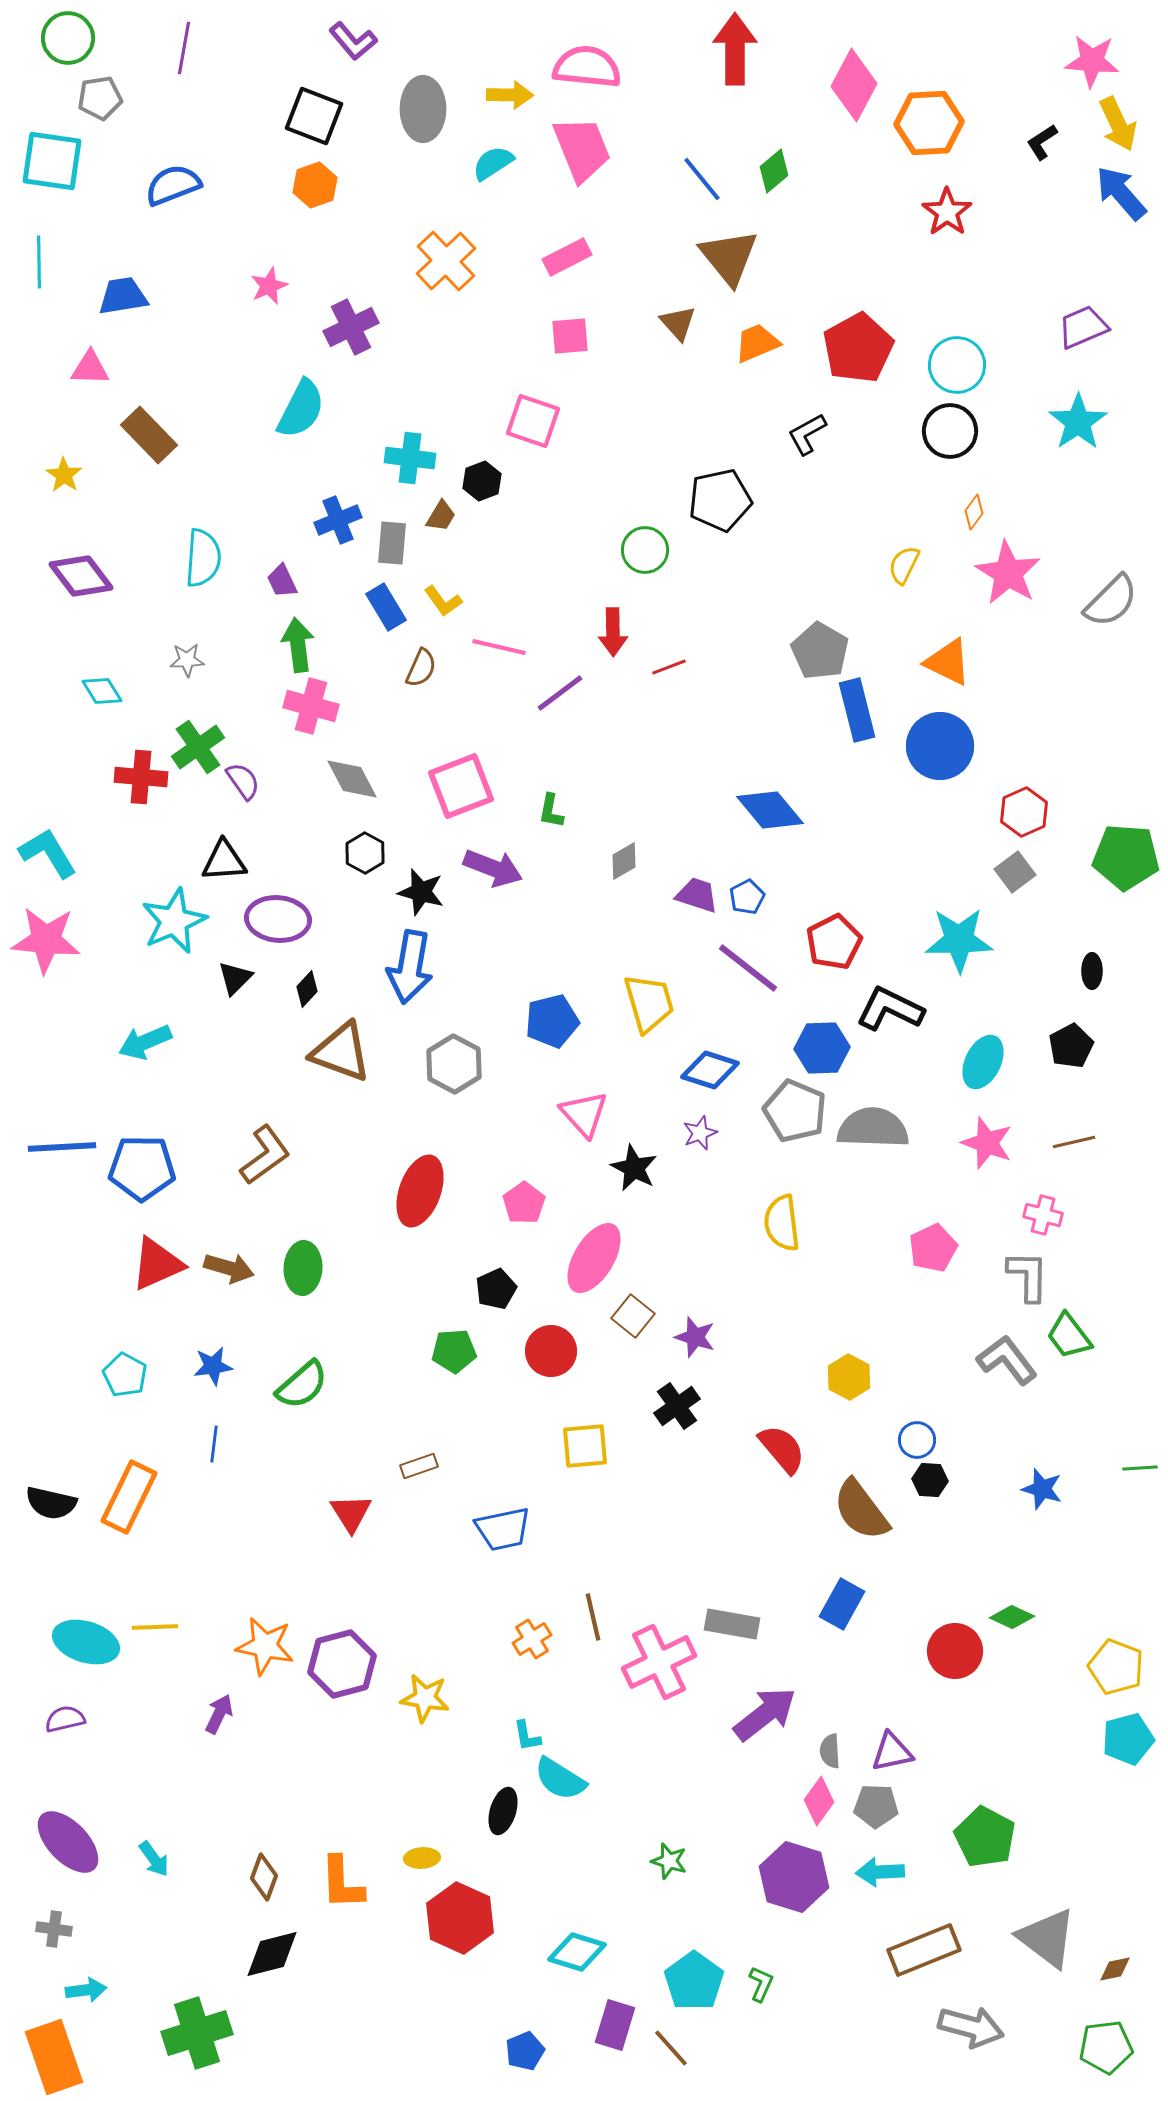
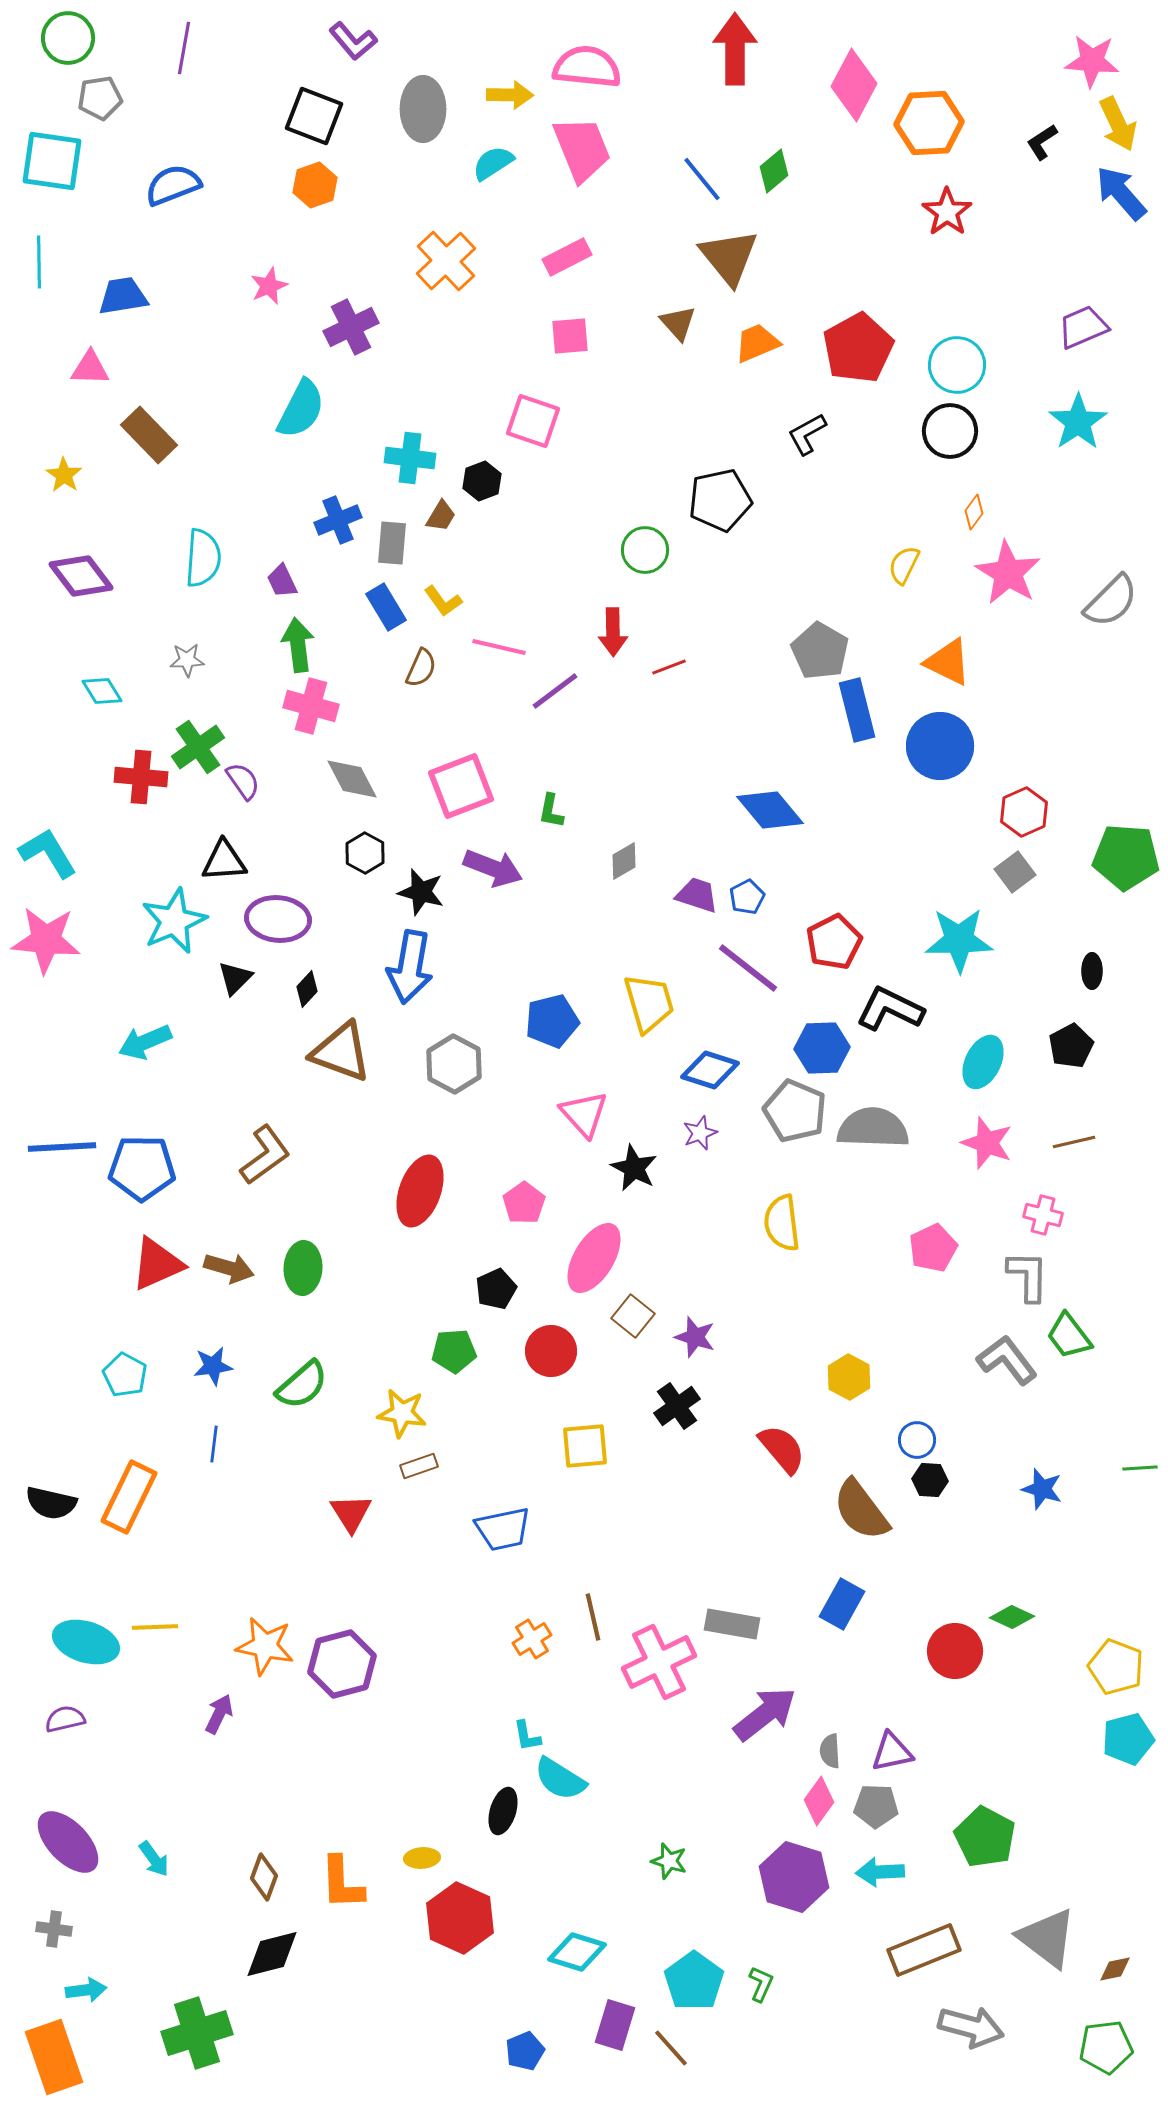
purple line at (560, 693): moved 5 px left, 2 px up
yellow star at (425, 1698): moved 23 px left, 285 px up
